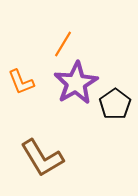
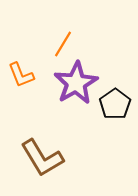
orange L-shape: moved 7 px up
